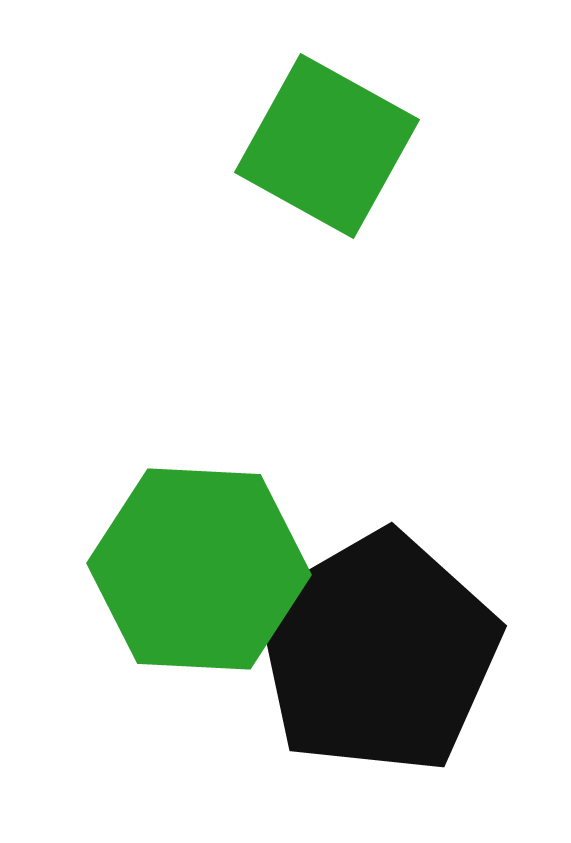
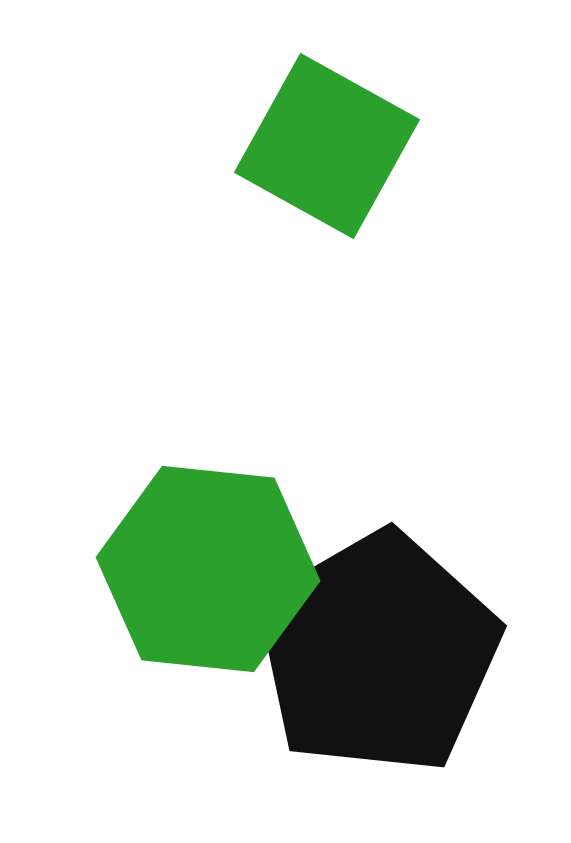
green hexagon: moved 9 px right; rotated 3 degrees clockwise
